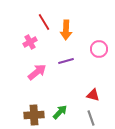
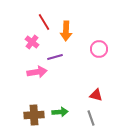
orange arrow: moved 1 px down
pink cross: moved 2 px right; rotated 24 degrees counterclockwise
purple line: moved 11 px left, 4 px up
pink arrow: rotated 30 degrees clockwise
red triangle: moved 3 px right
green arrow: rotated 42 degrees clockwise
